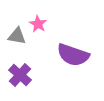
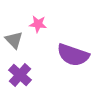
pink star: rotated 24 degrees counterclockwise
gray triangle: moved 3 px left, 4 px down; rotated 36 degrees clockwise
